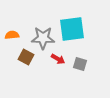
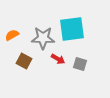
orange semicircle: rotated 24 degrees counterclockwise
brown square: moved 2 px left, 4 px down
